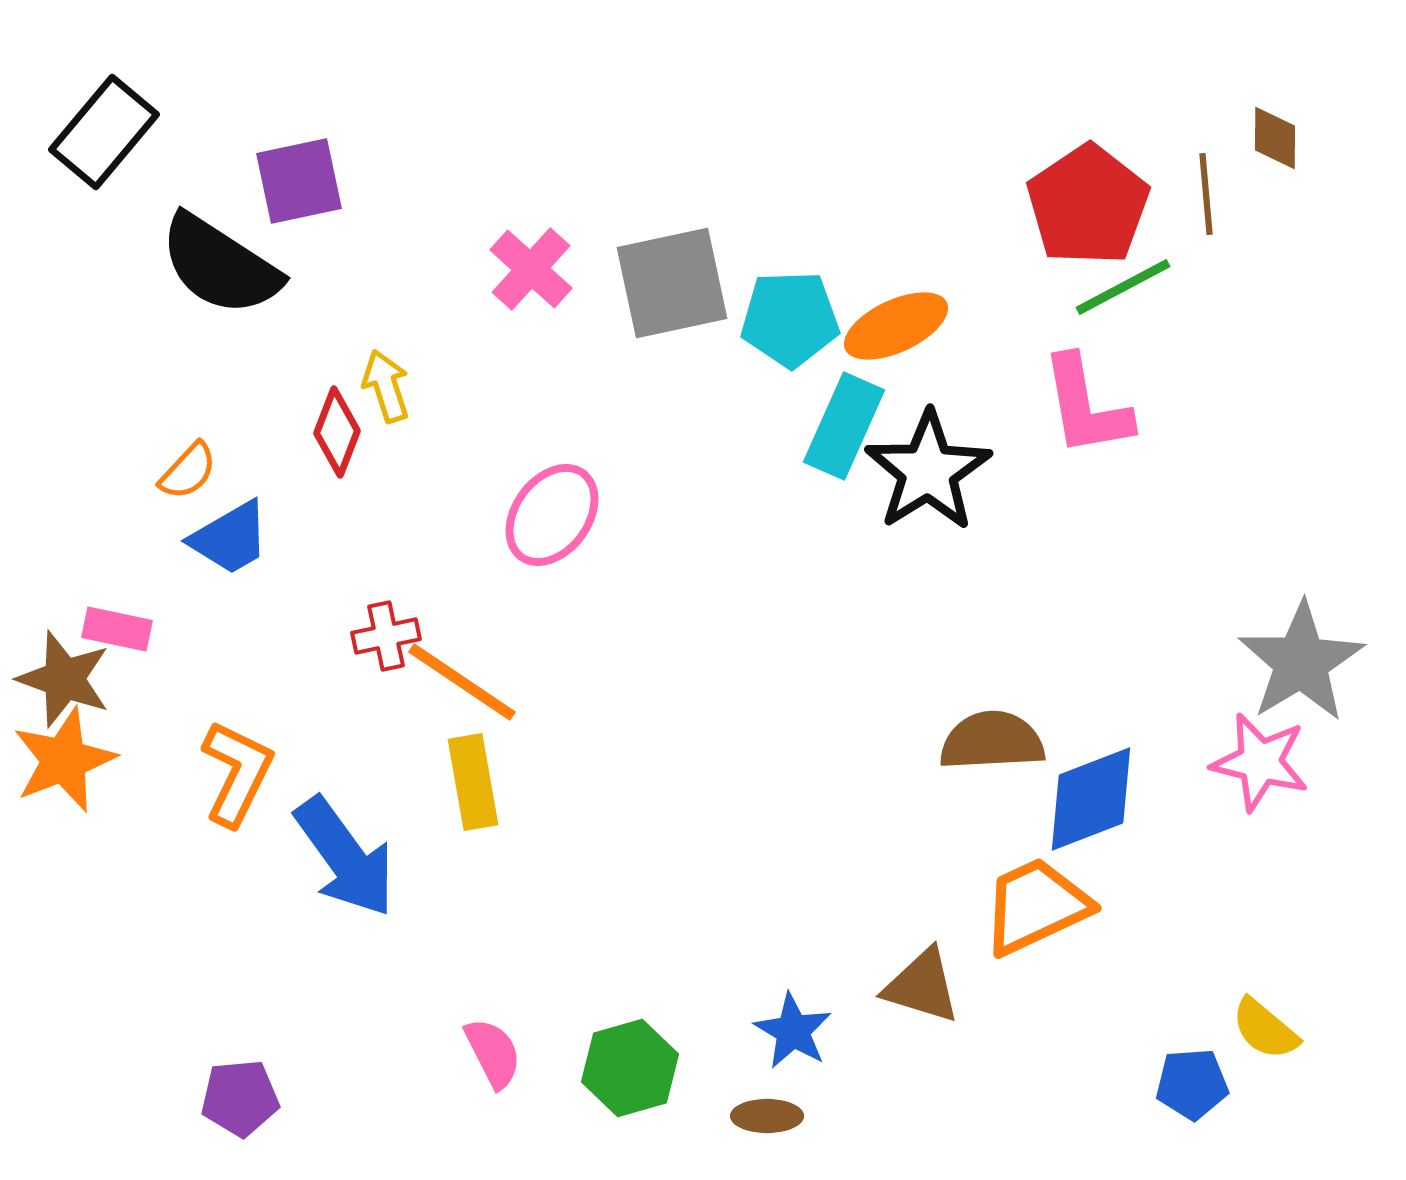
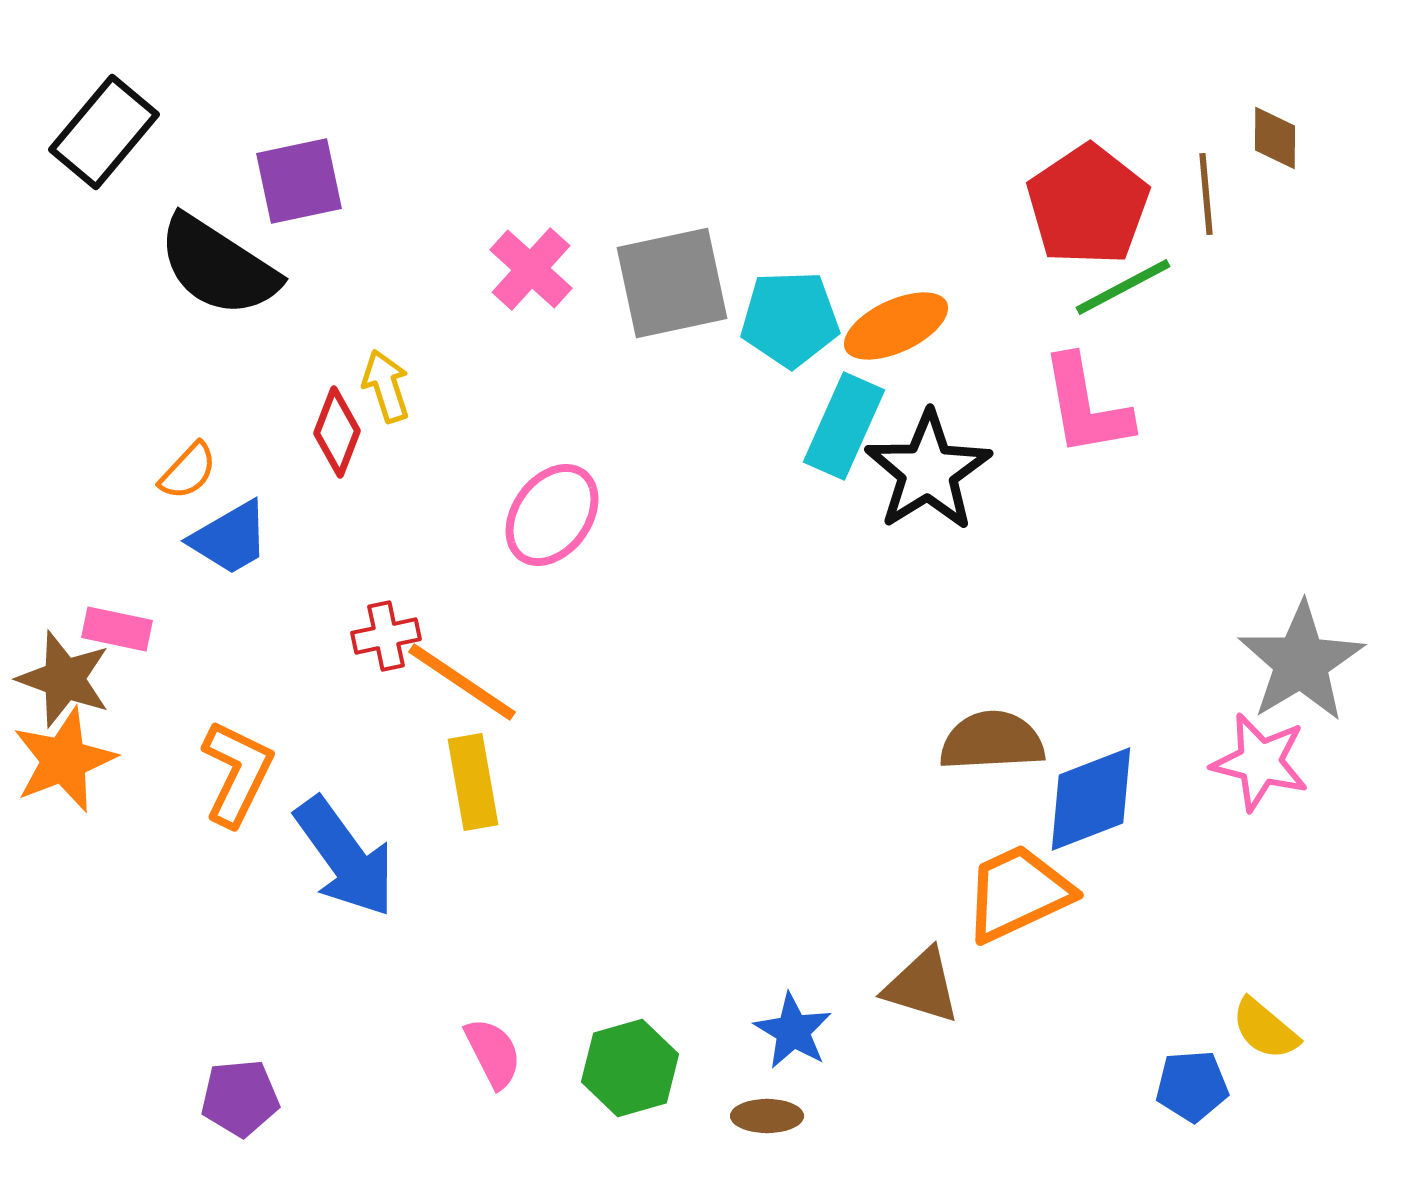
black semicircle: moved 2 px left, 1 px down
orange trapezoid: moved 18 px left, 13 px up
blue pentagon: moved 2 px down
